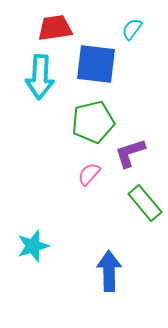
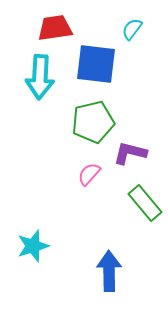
purple L-shape: rotated 32 degrees clockwise
